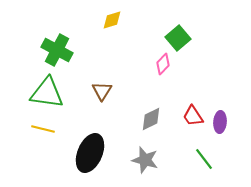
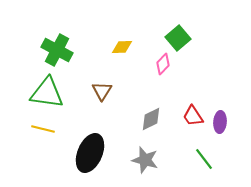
yellow diamond: moved 10 px right, 27 px down; rotated 15 degrees clockwise
